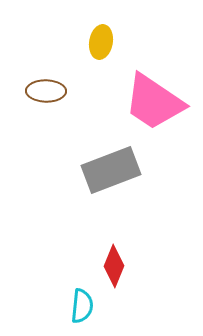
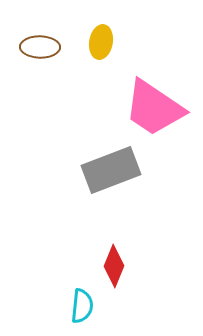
brown ellipse: moved 6 px left, 44 px up
pink trapezoid: moved 6 px down
